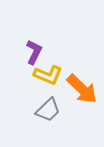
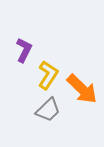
purple L-shape: moved 10 px left, 2 px up
yellow L-shape: rotated 80 degrees counterclockwise
